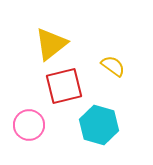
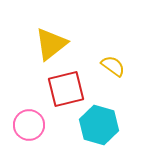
red square: moved 2 px right, 3 px down
